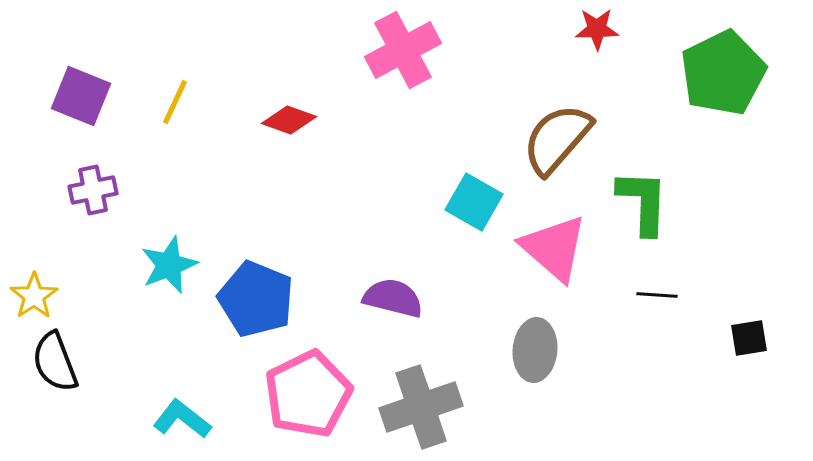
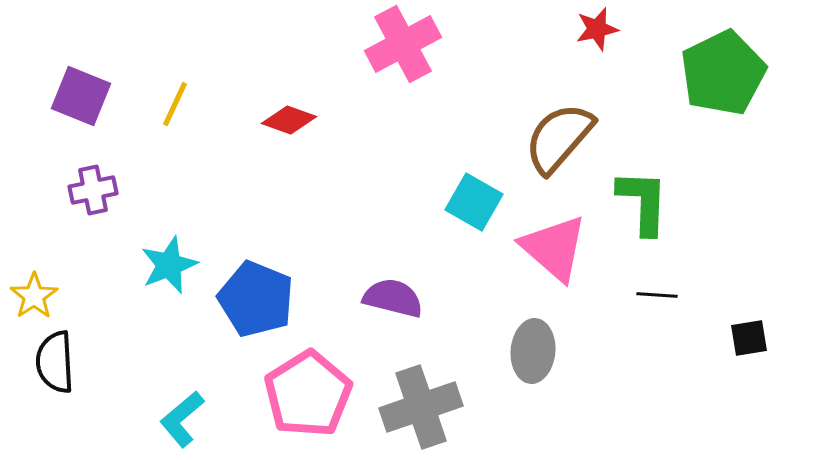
red star: rotated 12 degrees counterclockwise
pink cross: moved 6 px up
yellow line: moved 2 px down
brown semicircle: moved 2 px right, 1 px up
gray ellipse: moved 2 px left, 1 px down
black semicircle: rotated 18 degrees clockwise
pink pentagon: rotated 6 degrees counterclockwise
cyan L-shape: rotated 78 degrees counterclockwise
